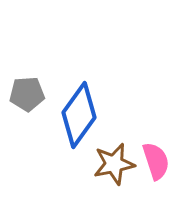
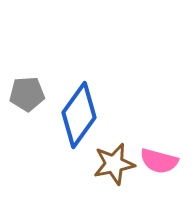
pink semicircle: moved 3 px right; rotated 123 degrees clockwise
